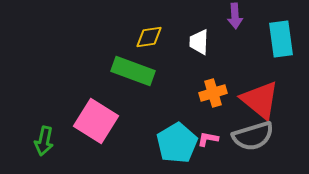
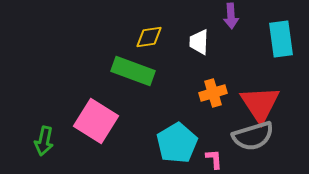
purple arrow: moved 4 px left
red triangle: moved 4 px down; rotated 18 degrees clockwise
pink L-shape: moved 6 px right, 20 px down; rotated 75 degrees clockwise
